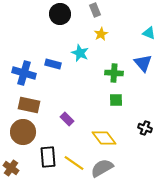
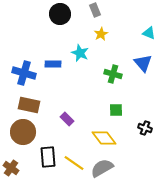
blue rectangle: rotated 14 degrees counterclockwise
green cross: moved 1 px left, 1 px down; rotated 12 degrees clockwise
green square: moved 10 px down
